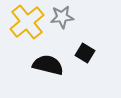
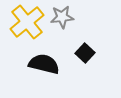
black square: rotated 12 degrees clockwise
black semicircle: moved 4 px left, 1 px up
